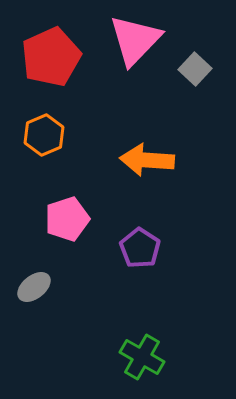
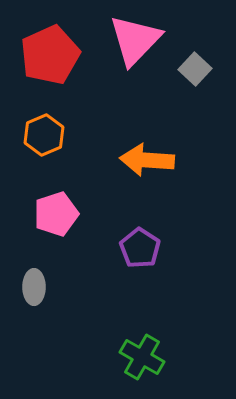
red pentagon: moved 1 px left, 2 px up
pink pentagon: moved 11 px left, 5 px up
gray ellipse: rotated 52 degrees counterclockwise
